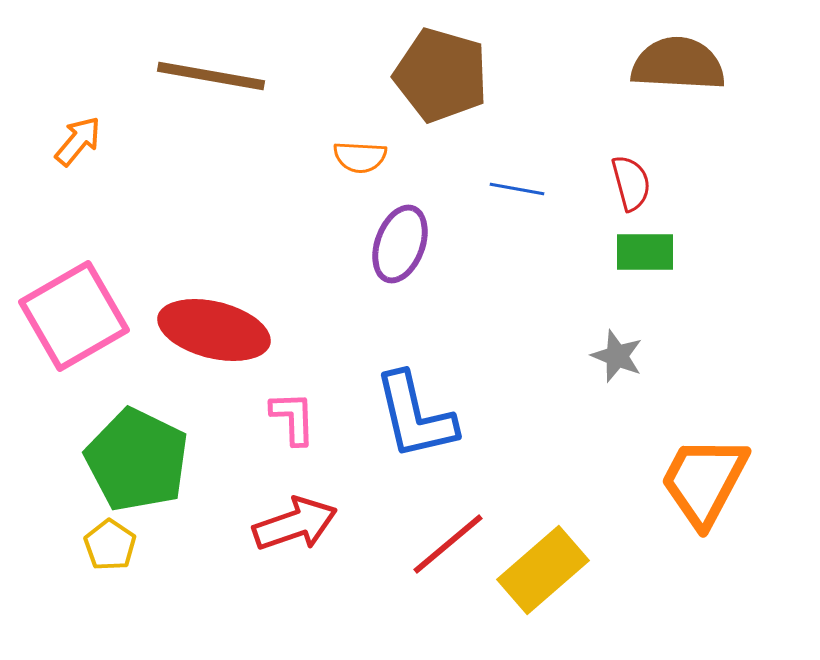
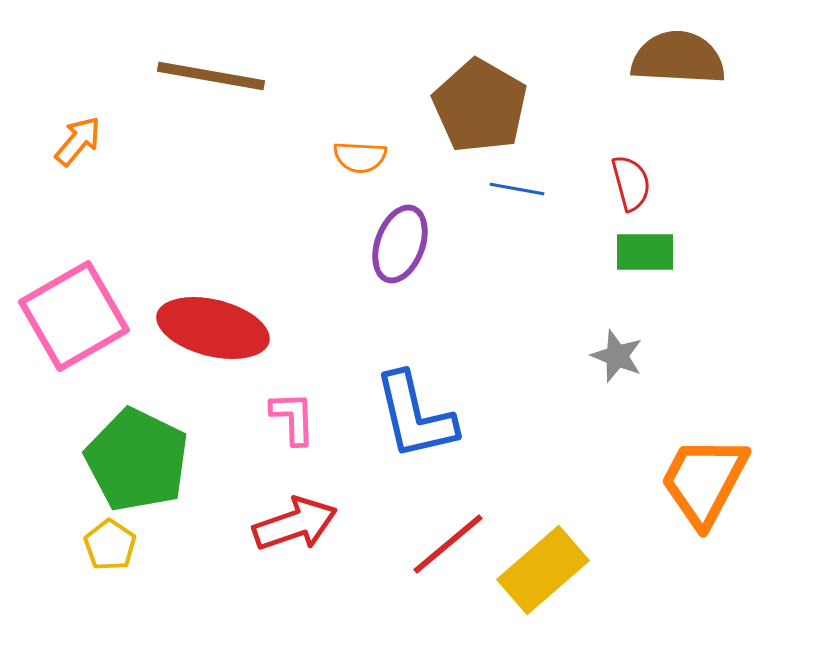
brown semicircle: moved 6 px up
brown pentagon: moved 39 px right, 31 px down; rotated 14 degrees clockwise
red ellipse: moved 1 px left, 2 px up
